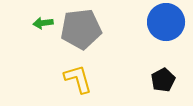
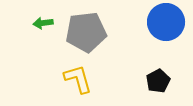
gray pentagon: moved 5 px right, 3 px down
black pentagon: moved 5 px left, 1 px down
